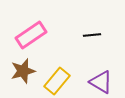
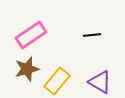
brown star: moved 4 px right, 2 px up
purple triangle: moved 1 px left
